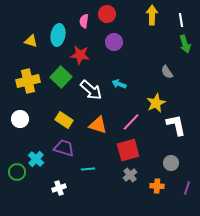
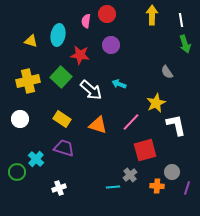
pink semicircle: moved 2 px right
purple circle: moved 3 px left, 3 px down
yellow rectangle: moved 2 px left, 1 px up
red square: moved 17 px right
gray circle: moved 1 px right, 9 px down
cyan line: moved 25 px right, 18 px down
